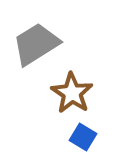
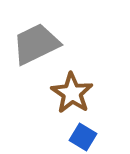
gray trapezoid: rotated 6 degrees clockwise
